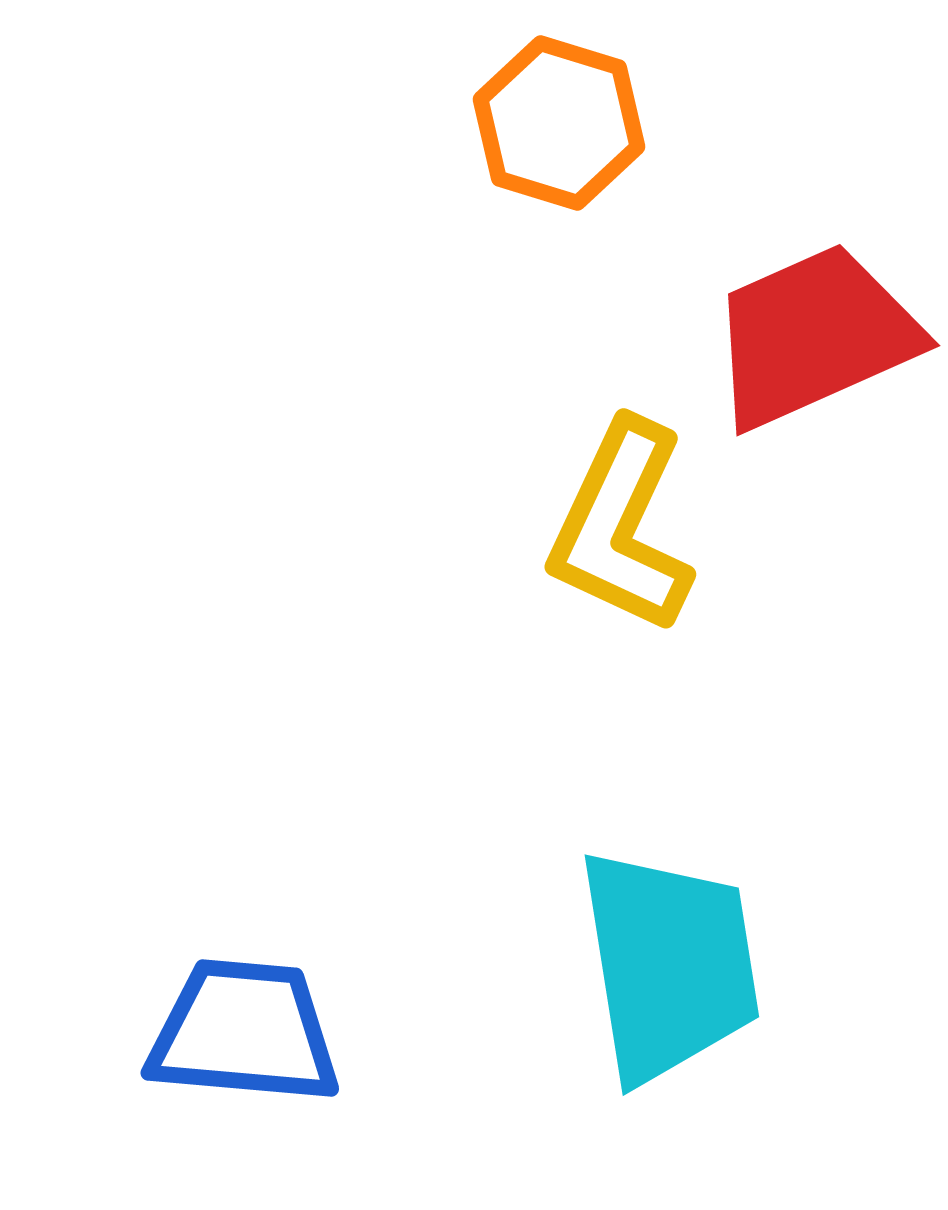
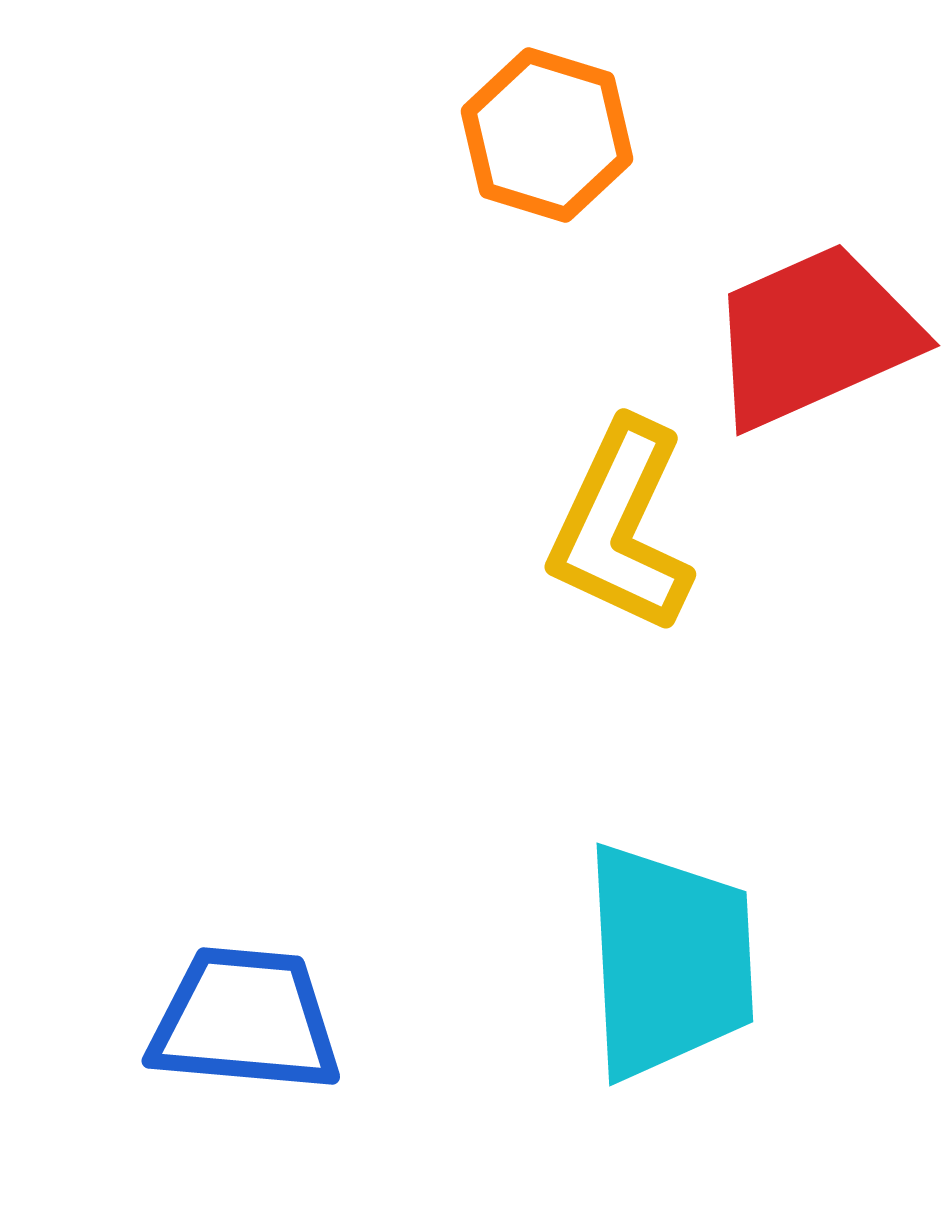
orange hexagon: moved 12 px left, 12 px down
cyan trapezoid: moved 4 px up; rotated 6 degrees clockwise
blue trapezoid: moved 1 px right, 12 px up
